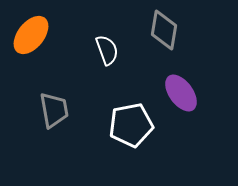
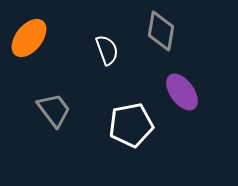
gray diamond: moved 3 px left, 1 px down
orange ellipse: moved 2 px left, 3 px down
purple ellipse: moved 1 px right, 1 px up
gray trapezoid: rotated 27 degrees counterclockwise
